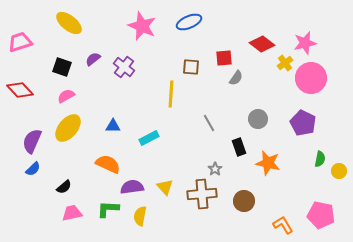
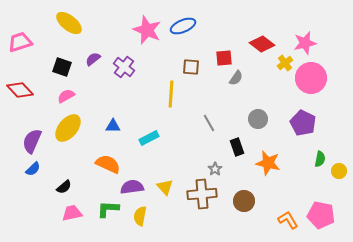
blue ellipse at (189, 22): moved 6 px left, 4 px down
pink star at (142, 26): moved 5 px right, 4 px down
black rectangle at (239, 147): moved 2 px left
orange L-shape at (283, 225): moved 5 px right, 5 px up
